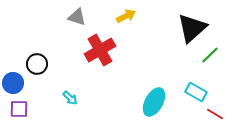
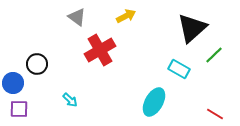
gray triangle: rotated 18 degrees clockwise
green line: moved 4 px right
cyan rectangle: moved 17 px left, 23 px up
cyan arrow: moved 2 px down
